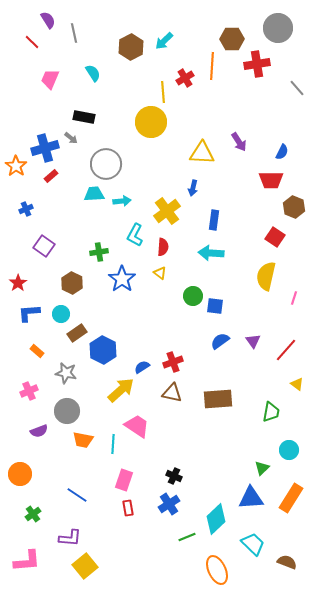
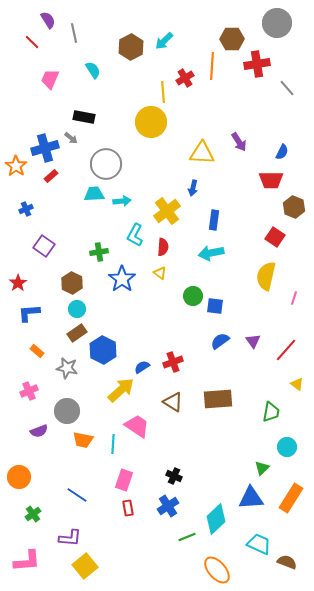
gray circle at (278, 28): moved 1 px left, 5 px up
cyan semicircle at (93, 73): moved 3 px up
gray line at (297, 88): moved 10 px left
cyan arrow at (211, 253): rotated 15 degrees counterclockwise
cyan circle at (61, 314): moved 16 px right, 5 px up
gray star at (66, 373): moved 1 px right, 5 px up
brown triangle at (172, 393): moved 1 px right, 9 px down; rotated 20 degrees clockwise
cyan circle at (289, 450): moved 2 px left, 3 px up
orange circle at (20, 474): moved 1 px left, 3 px down
blue cross at (169, 504): moved 1 px left, 2 px down
cyan trapezoid at (253, 544): moved 6 px right; rotated 20 degrees counterclockwise
orange ellipse at (217, 570): rotated 16 degrees counterclockwise
